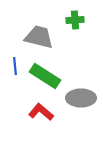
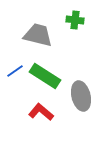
green cross: rotated 12 degrees clockwise
gray trapezoid: moved 1 px left, 2 px up
blue line: moved 5 px down; rotated 60 degrees clockwise
gray ellipse: moved 2 px up; rotated 76 degrees clockwise
